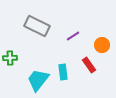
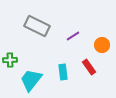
green cross: moved 2 px down
red rectangle: moved 2 px down
cyan trapezoid: moved 7 px left
